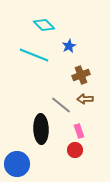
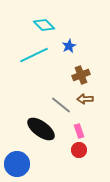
cyan line: rotated 48 degrees counterclockwise
black ellipse: rotated 52 degrees counterclockwise
red circle: moved 4 px right
